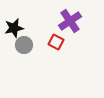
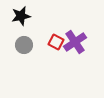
purple cross: moved 5 px right, 21 px down
black star: moved 7 px right, 12 px up
